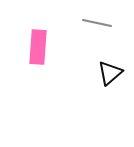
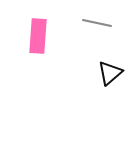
pink rectangle: moved 11 px up
